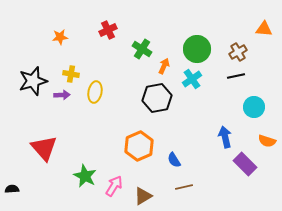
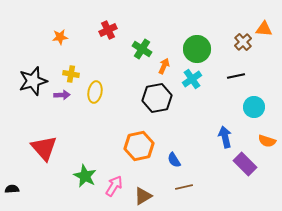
brown cross: moved 5 px right, 10 px up; rotated 12 degrees counterclockwise
orange hexagon: rotated 12 degrees clockwise
